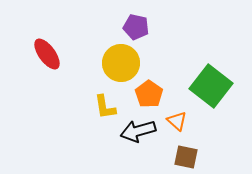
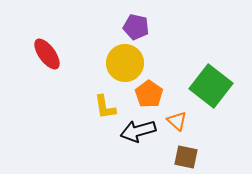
yellow circle: moved 4 px right
